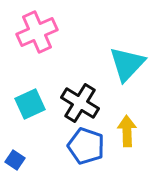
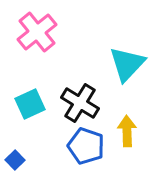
pink cross: rotated 15 degrees counterclockwise
blue square: rotated 12 degrees clockwise
